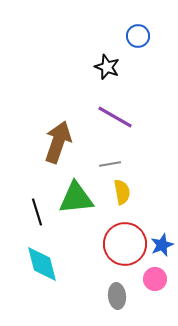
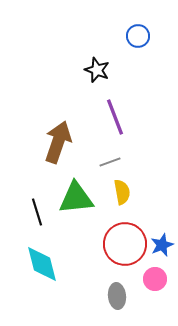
black star: moved 10 px left, 3 px down
purple line: rotated 39 degrees clockwise
gray line: moved 2 px up; rotated 10 degrees counterclockwise
